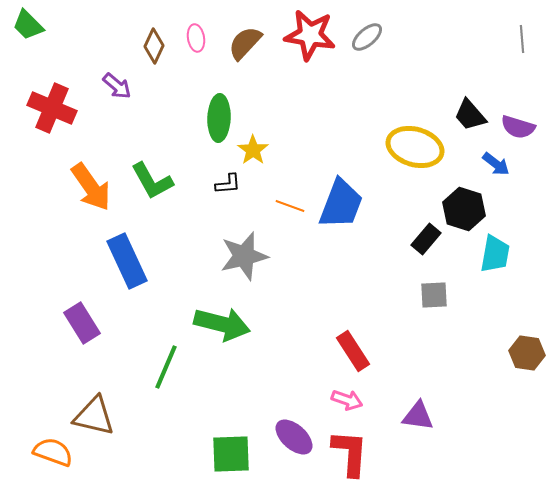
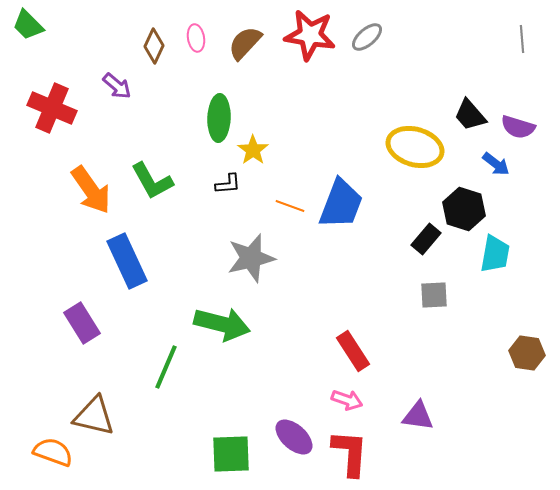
orange arrow: moved 3 px down
gray star: moved 7 px right, 2 px down
